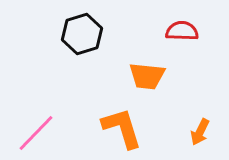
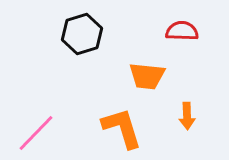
orange arrow: moved 13 px left, 16 px up; rotated 28 degrees counterclockwise
